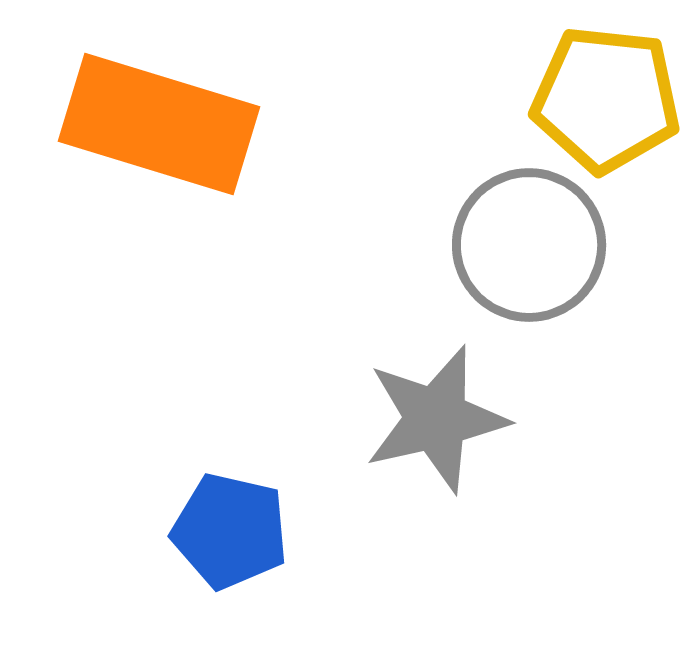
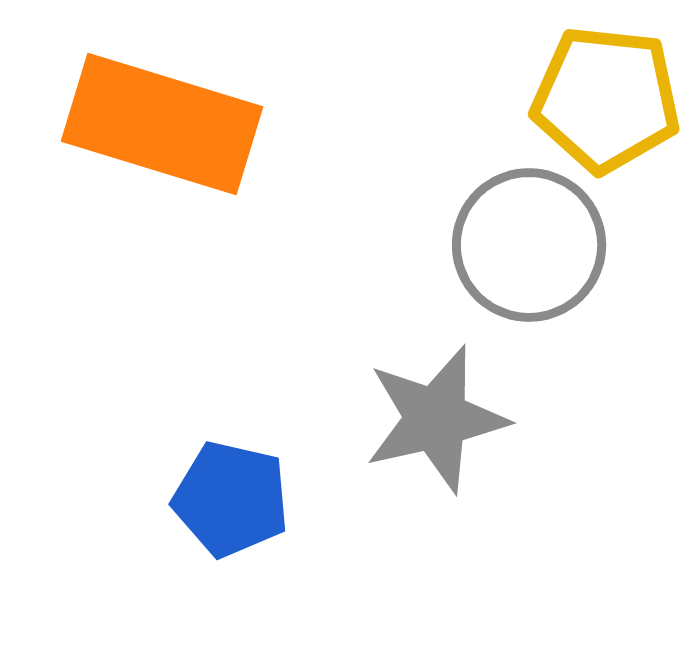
orange rectangle: moved 3 px right
blue pentagon: moved 1 px right, 32 px up
